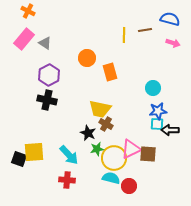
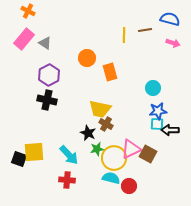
brown square: rotated 24 degrees clockwise
